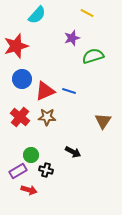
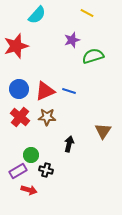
purple star: moved 2 px down
blue circle: moved 3 px left, 10 px down
brown triangle: moved 10 px down
black arrow: moved 4 px left, 8 px up; rotated 105 degrees counterclockwise
